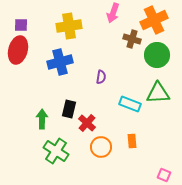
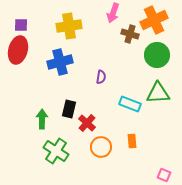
brown cross: moved 2 px left, 5 px up
